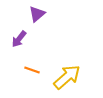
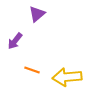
purple arrow: moved 4 px left, 2 px down
yellow arrow: rotated 144 degrees counterclockwise
